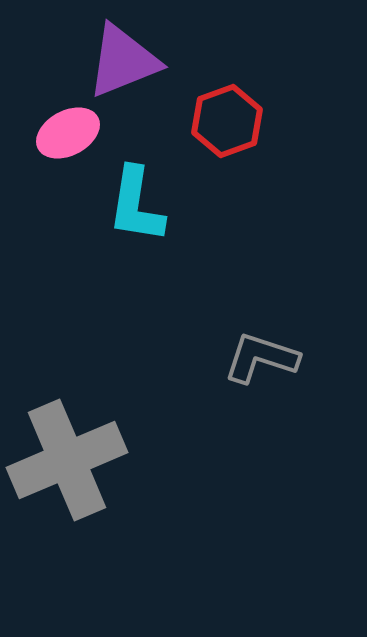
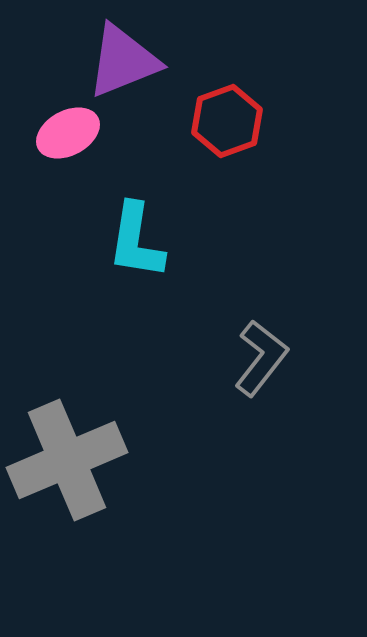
cyan L-shape: moved 36 px down
gray L-shape: rotated 110 degrees clockwise
